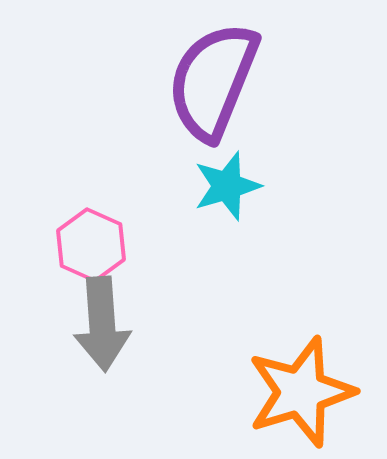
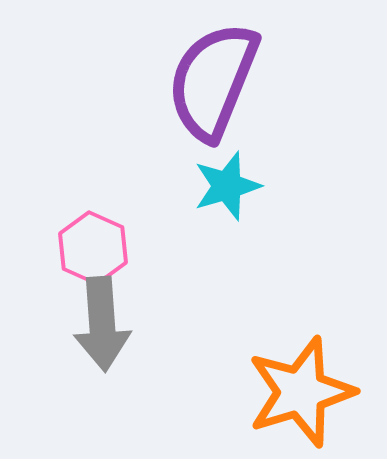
pink hexagon: moved 2 px right, 3 px down
